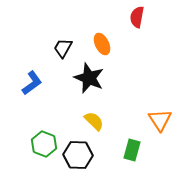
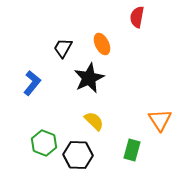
black star: rotated 24 degrees clockwise
blue L-shape: rotated 15 degrees counterclockwise
green hexagon: moved 1 px up
